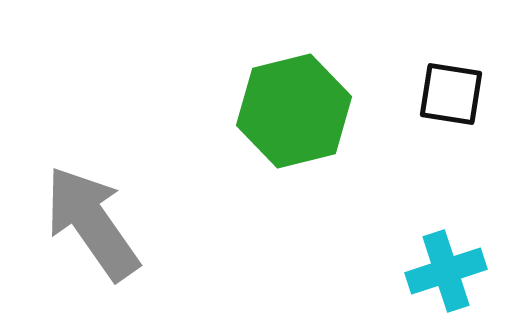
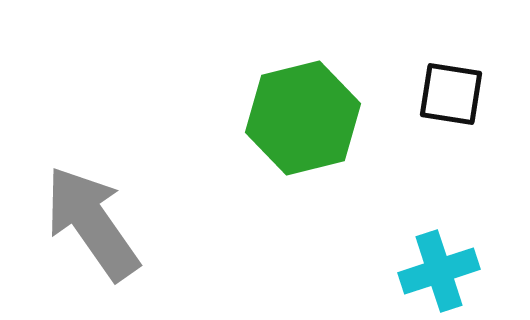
green hexagon: moved 9 px right, 7 px down
cyan cross: moved 7 px left
